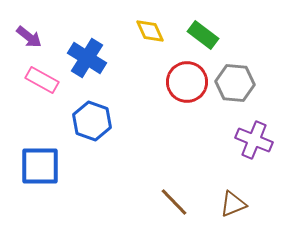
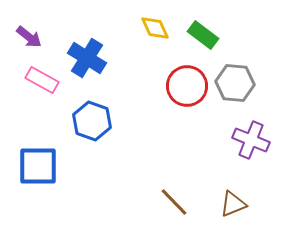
yellow diamond: moved 5 px right, 3 px up
red circle: moved 4 px down
purple cross: moved 3 px left
blue square: moved 2 px left
